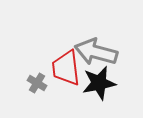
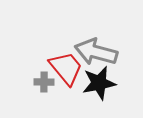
red trapezoid: rotated 147 degrees clockwise
gray cross: moved 7 px right, 1 px up; rotated 30 degrees counterclockwise
